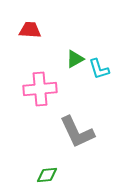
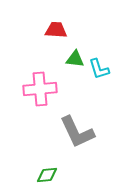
red trapezoid: moved 26 px right
green triangle: rotated 36 degrees clockwise
